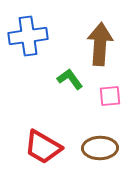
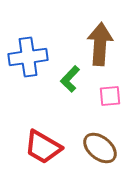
blue cross: moved 21 px down
green L-shape: rotated 100 degrees counterclockwise
brown ellipse: rotated 40 degrees clockwise
